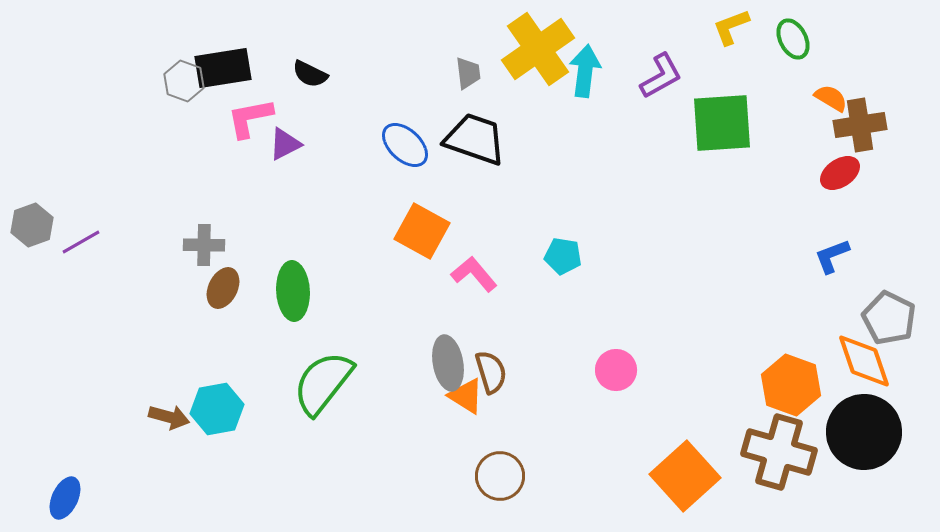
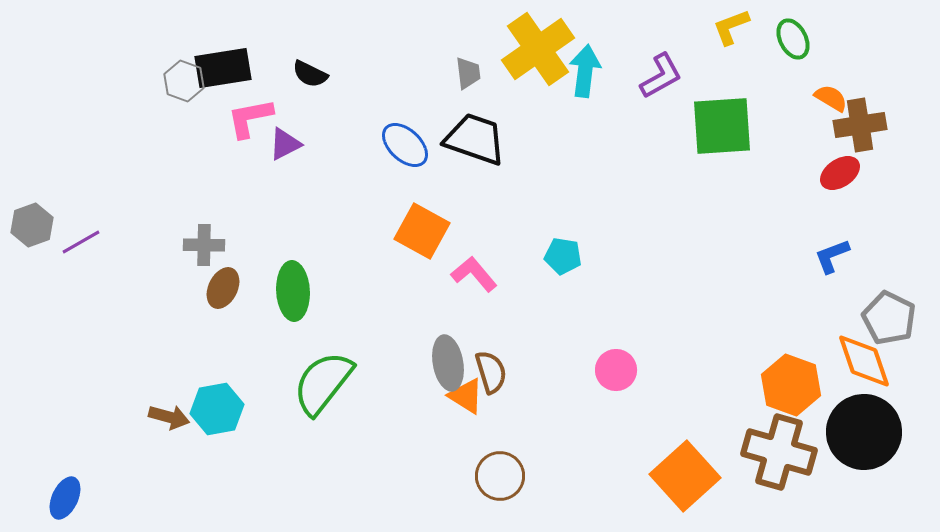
green square at (722, 123): moved 3 px down
